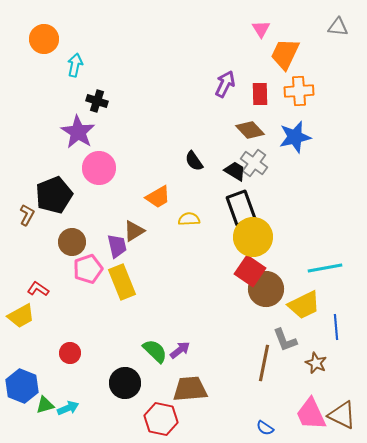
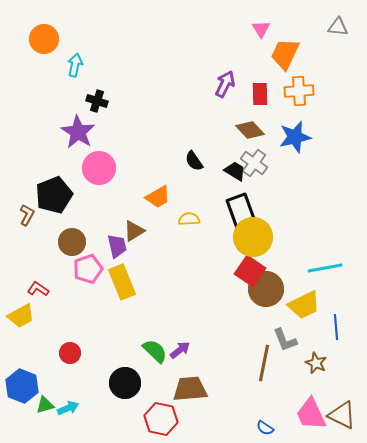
black rectangle at (241, 208): moved 3 px down
